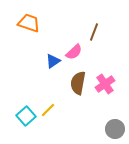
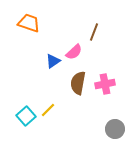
pink cross: rotated 24 degrees clockwise
